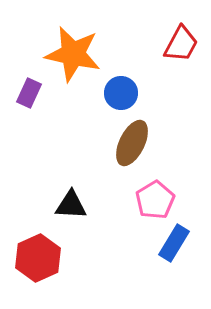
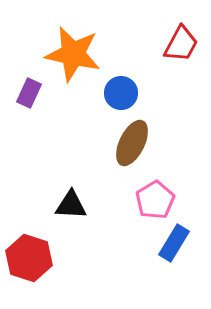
red hexagon: moved 9 px left; rotated 18 degrees counterclockwise
